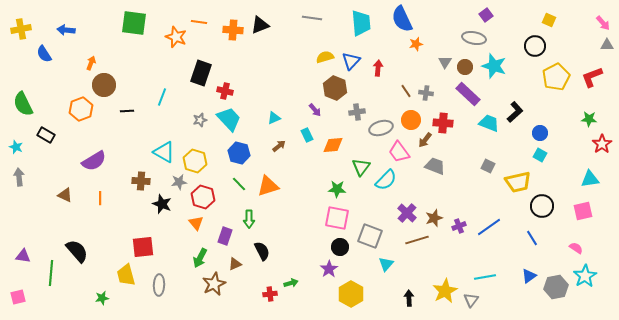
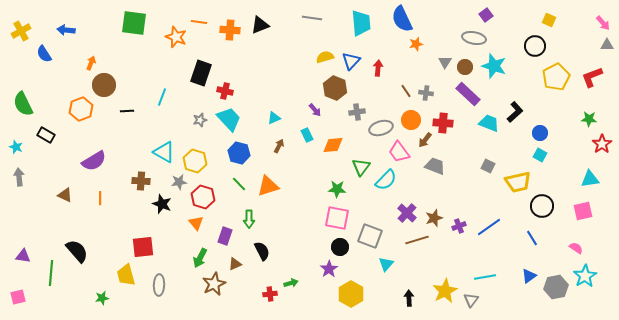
yellow cross at (21, 29): moved 2 px down; rotated 18 degrees counterclockwise
orange cross at (233, 30): moved 3 px left
brown arrow at (279, 146): rotated 24 degrees counterclockwise
